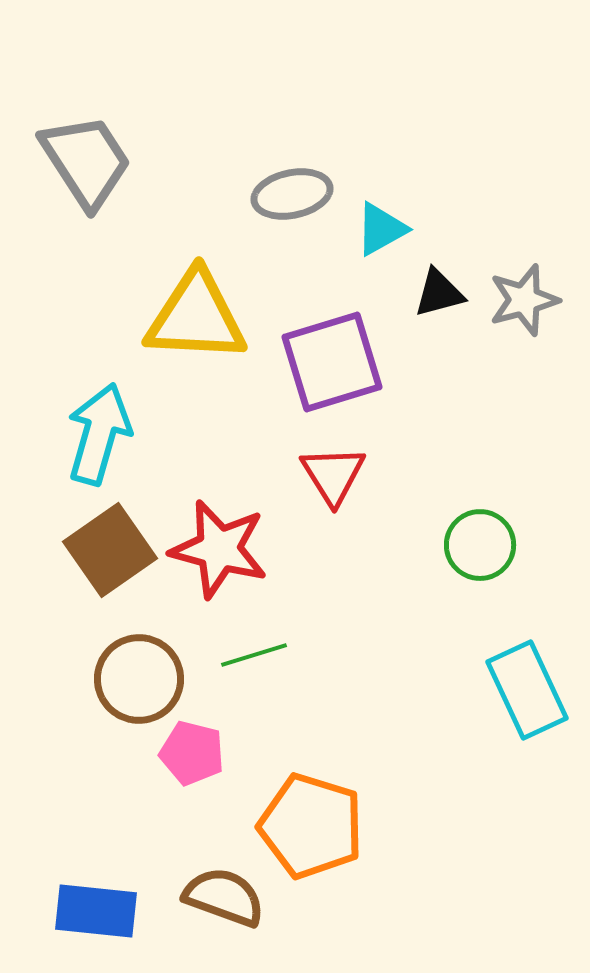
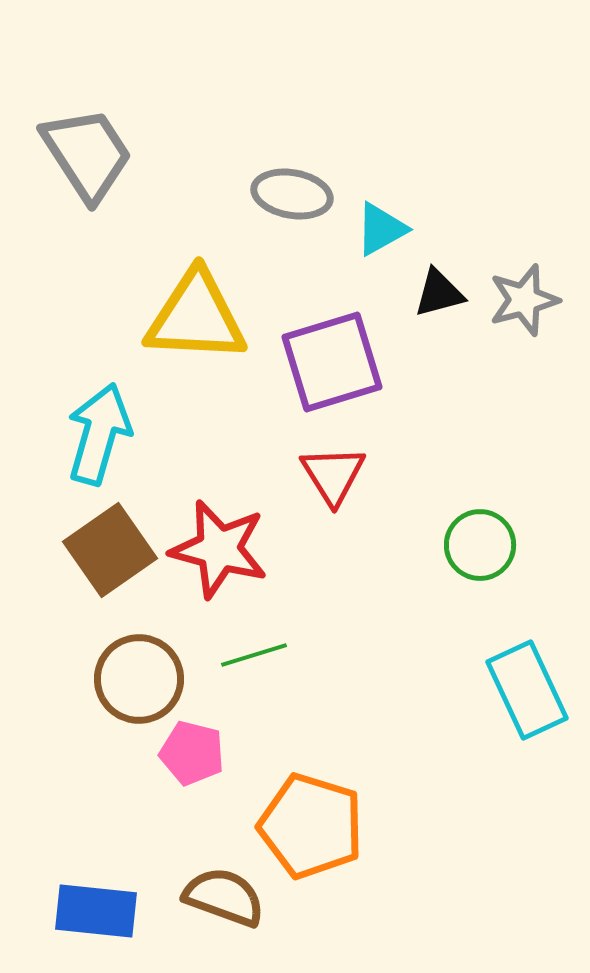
gray trapezoid: moved 1 px right, 7 px up
gray ellipse: rotated 22 degrees clockwise
